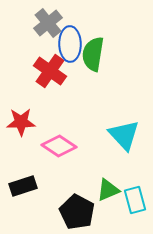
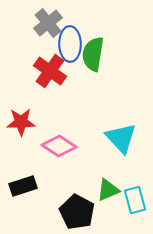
cyan triangle: moved 3 px left, 3 px down
